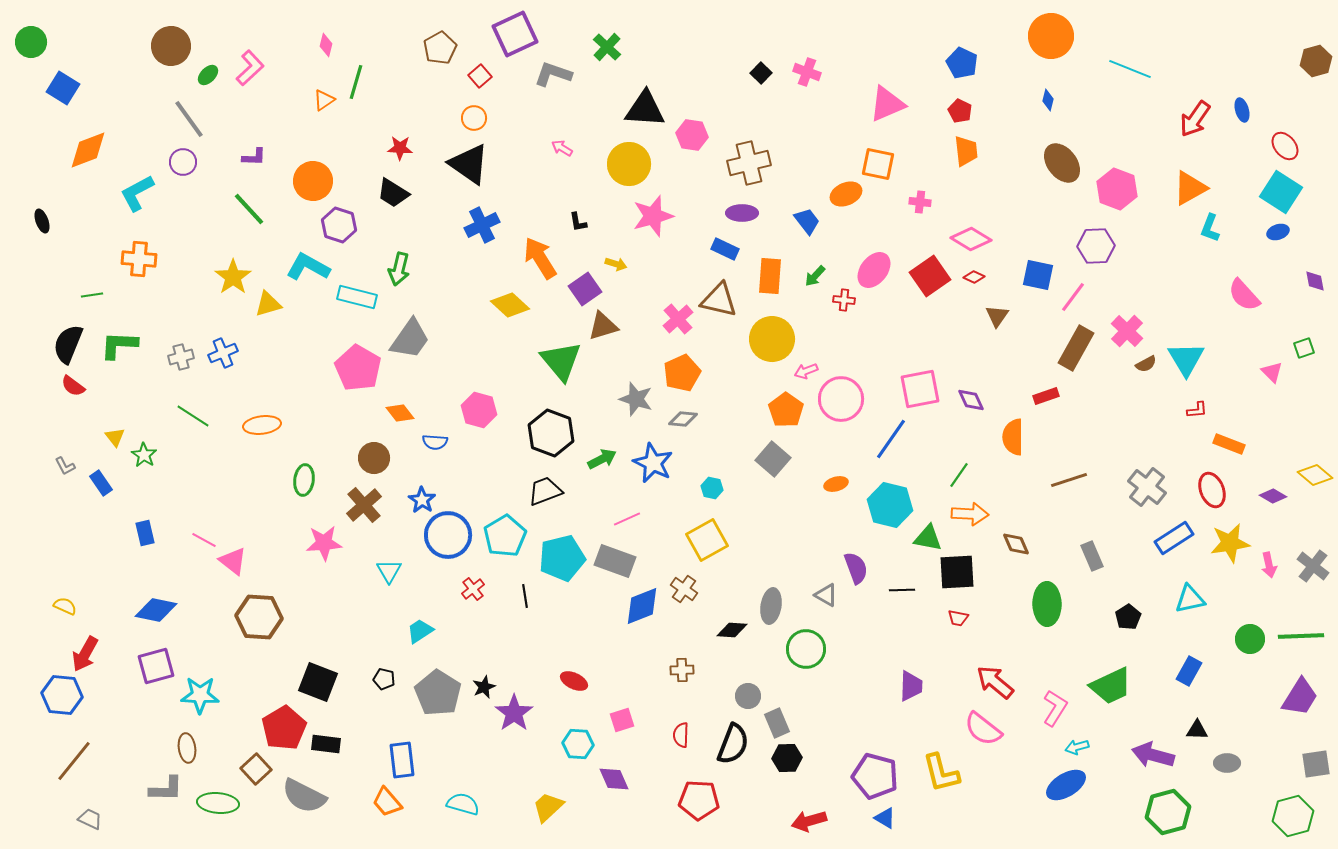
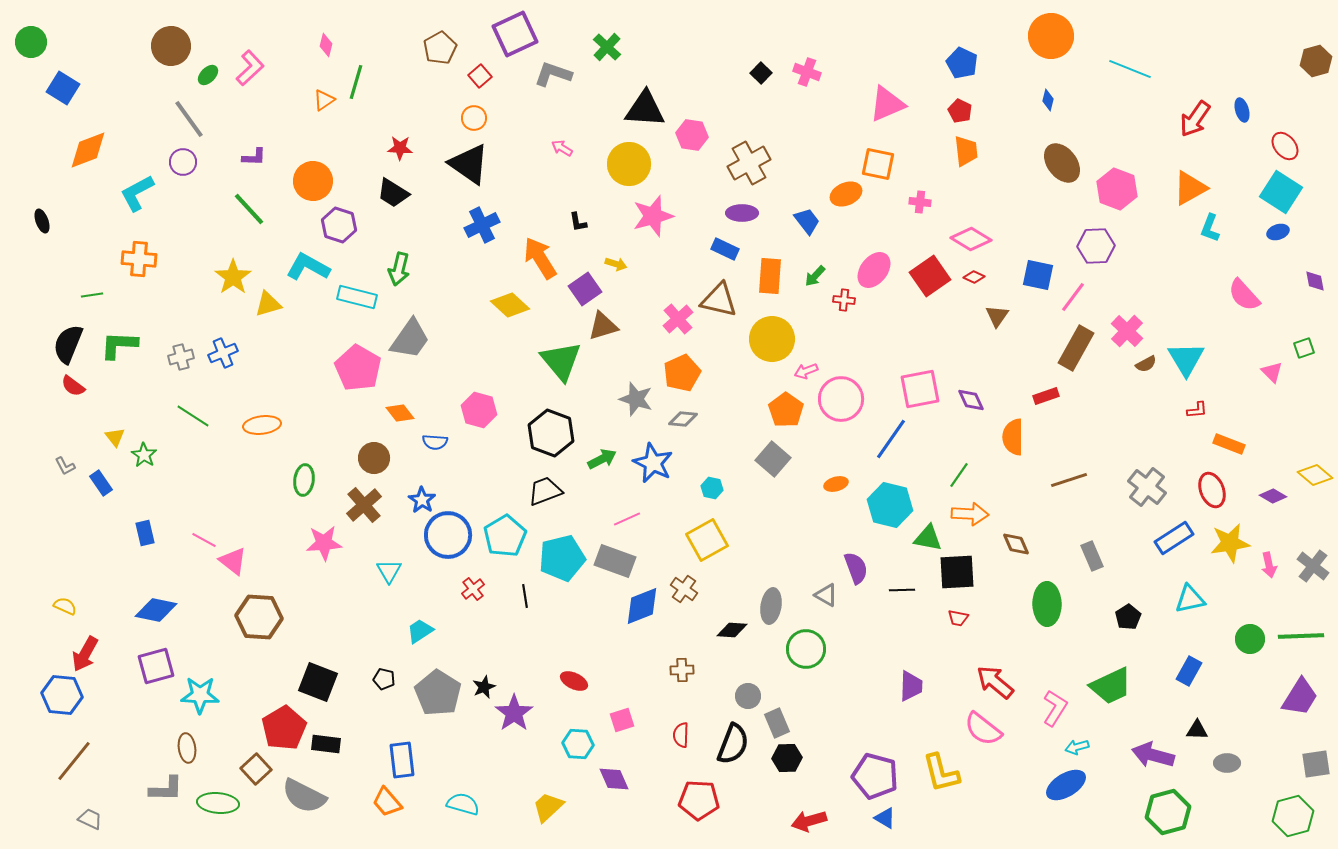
brown cross at (749, 163): rotated 15 degrees counterclockwise
